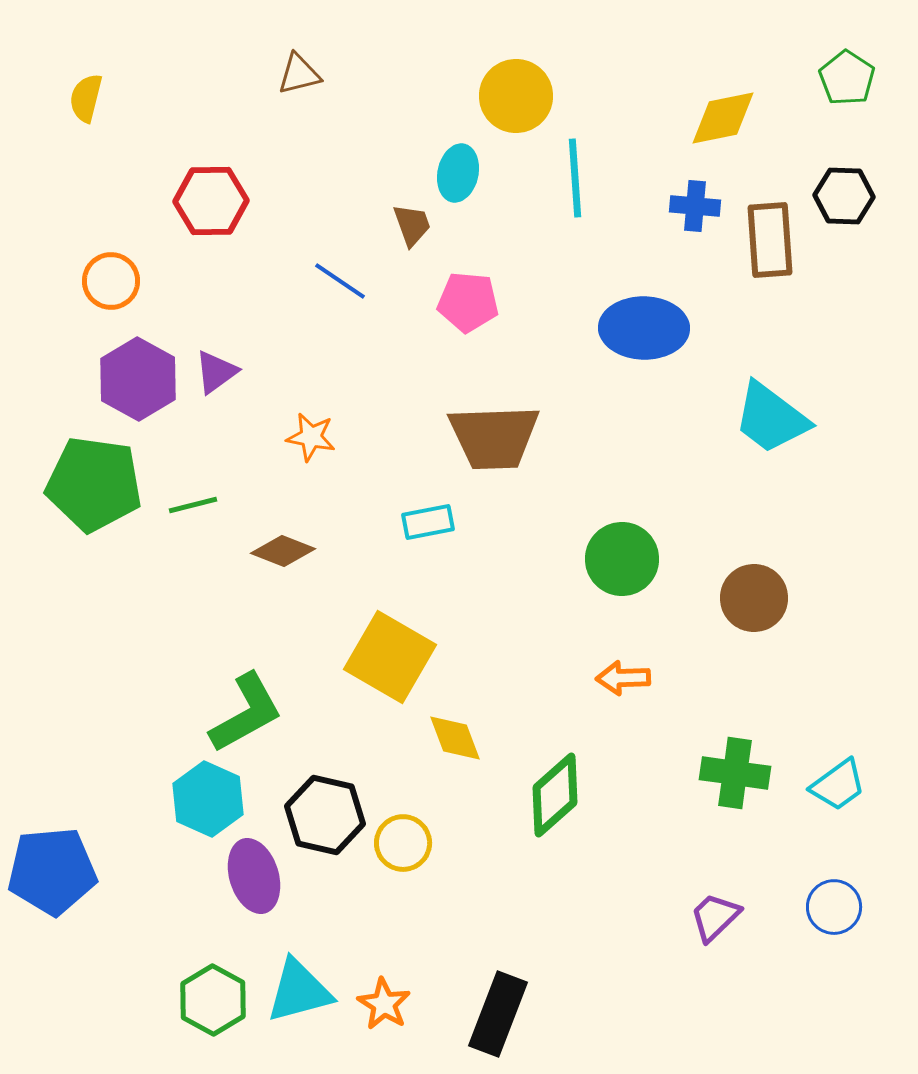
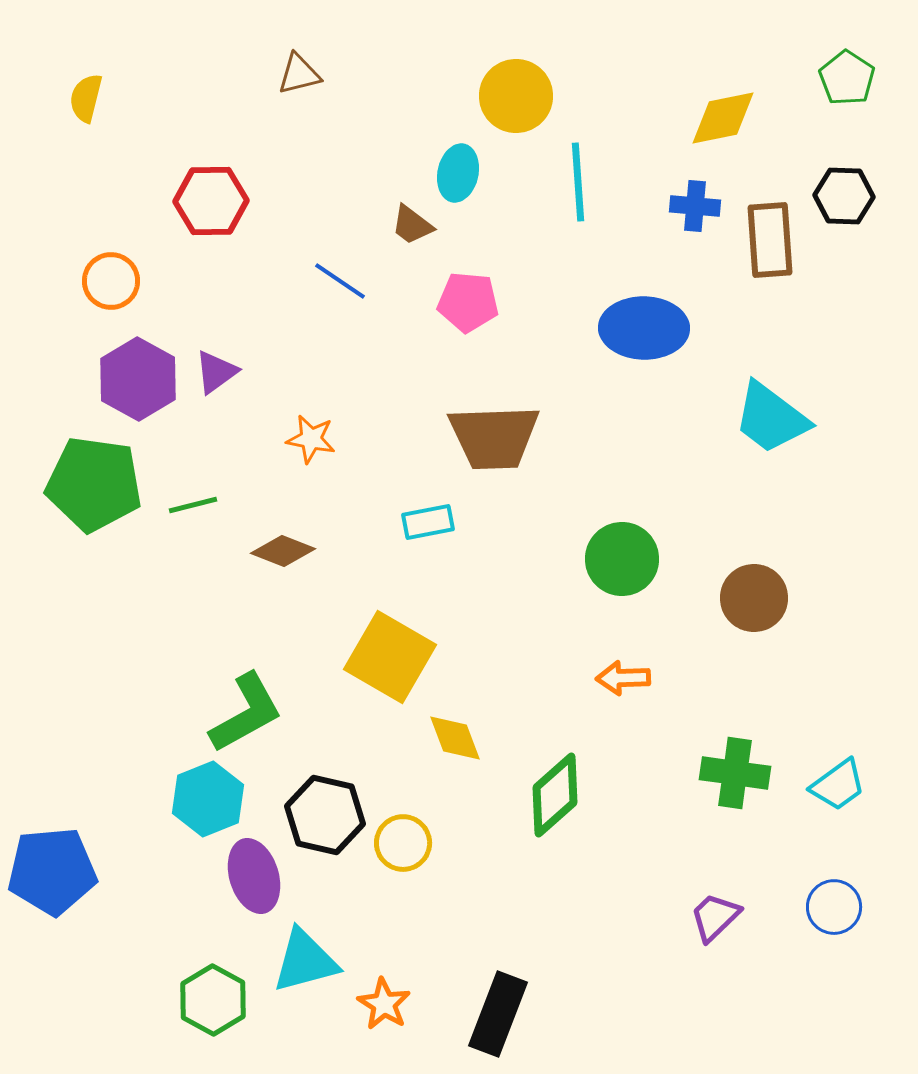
cyan line at (575, 178): moved 3 px right, 4 px down
brown trapezoid at (412, 225): rotated 147 degrees clockwise
orange star at (311, 437): moved 2 px down
cyan hexagon at (208, 799): rotated 14 degrees clockwise
cyan triangle at (299, 991): moved 6 px right, 30 px up
